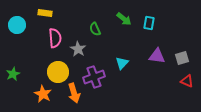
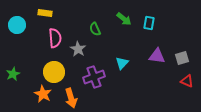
yellow circle: moved 4 px left
orange arrow: moved 3 px left, 5 px down
